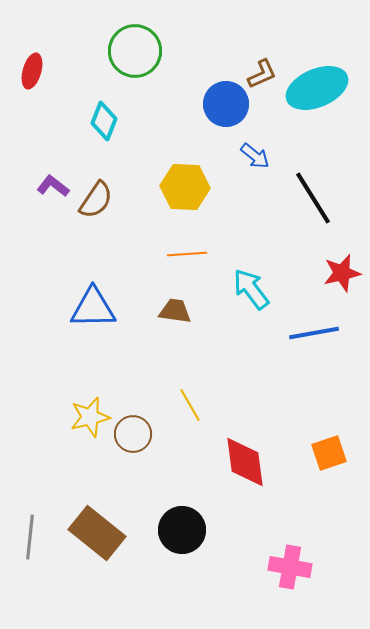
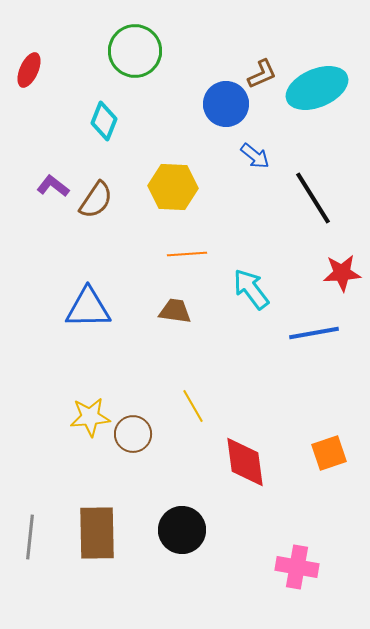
red ellipse: moved 3 px left, 1 px up; rotated 8 degrees clockwise
yellow hexagon: moved 12 px left
red star: rotated 9 degrees clockwise
blue triangle: moved 5 px left
yellow line: moved 3 px right, 1 px down
yellow star: rotated 9 degrees clockwise
brown rectangle: rotated 50 degrees clockwise
pink cross: moved 7 px right
